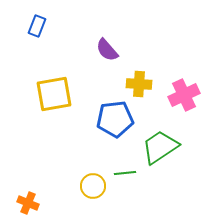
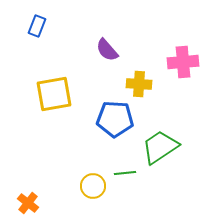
pink cross: moved 1 px left, 33 px up; rotated 20 degrees clockwise
blue pentagon: rotated 9 degrees clockwise
orange cross: rotated 15 degrees clockwise
